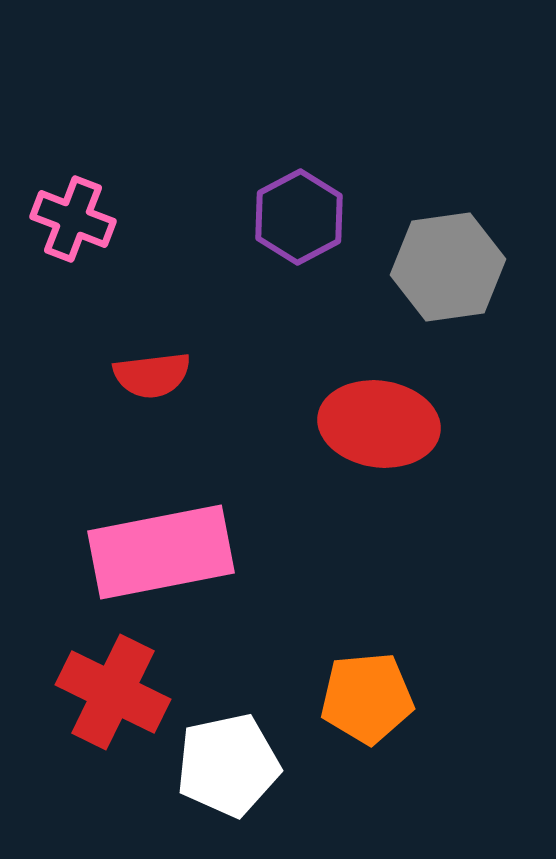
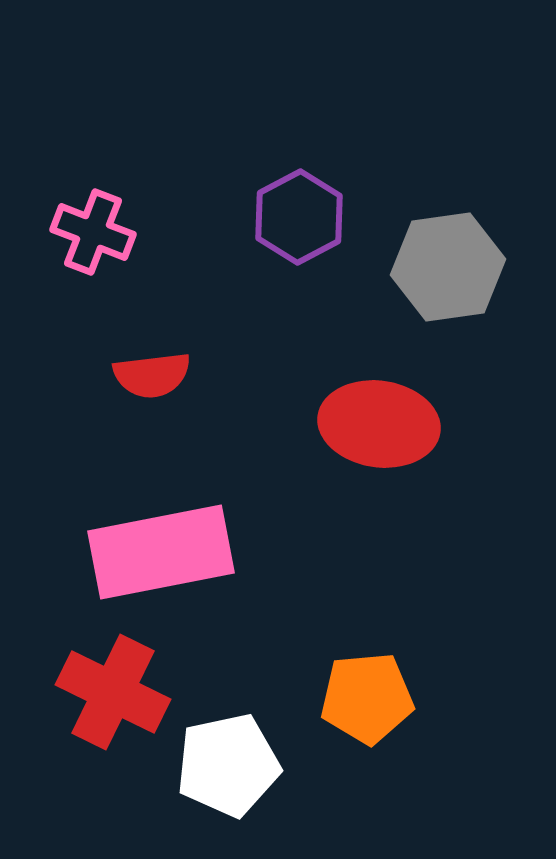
pink cross: moved 20 px right, 13 px down
